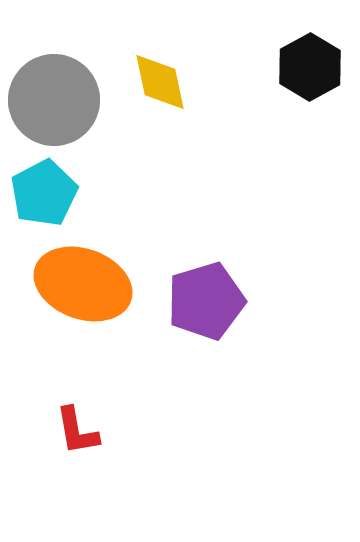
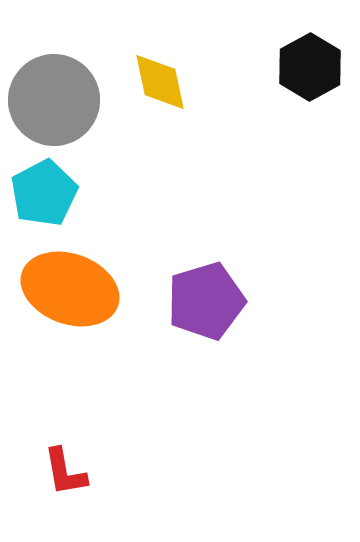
orange ellipse: moved 13 px left, 5 px down
red L-shape: moved 12 px left, 41 px down
